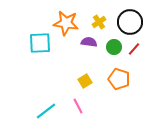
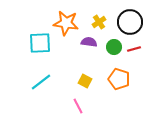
red line: rotated 32 degrees clockwise
yellow square: rotated 32 degrees counterclockwise
cyan line: moved 5 px left, 29 px up
